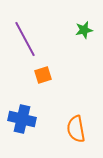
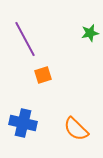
green star: moved 6 px right, 3 px down
blue cross: moved 1 px right, 4 px down
orange semicircle: rotated 36 degrees counterclockwise
